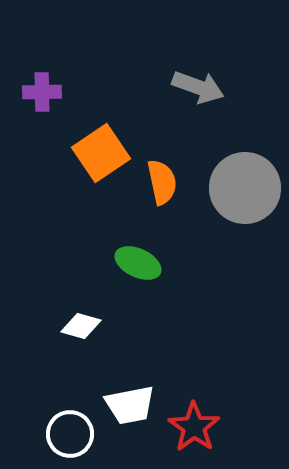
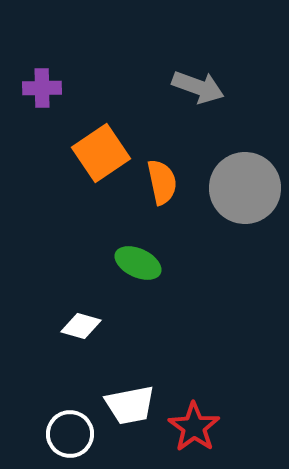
purple cross: moved 4 px up
